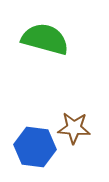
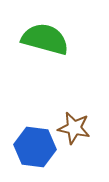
brown star: rotated 8 degrees clockwise
